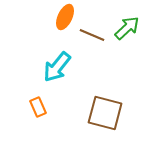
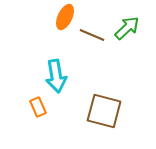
cyan arrow: moved 1 px left, 9 px down; rotated 48 degrees counterclockwise
brown square: moved 1 px left, 2 px up
